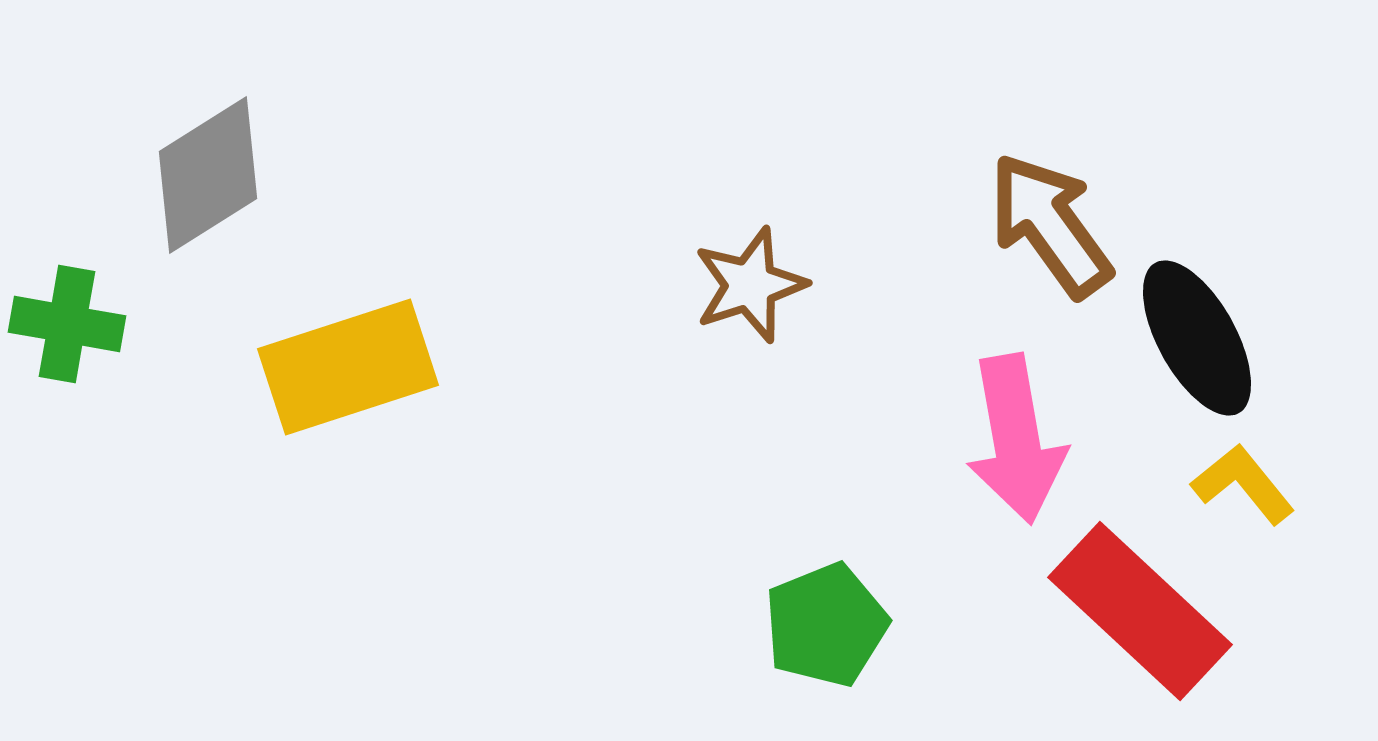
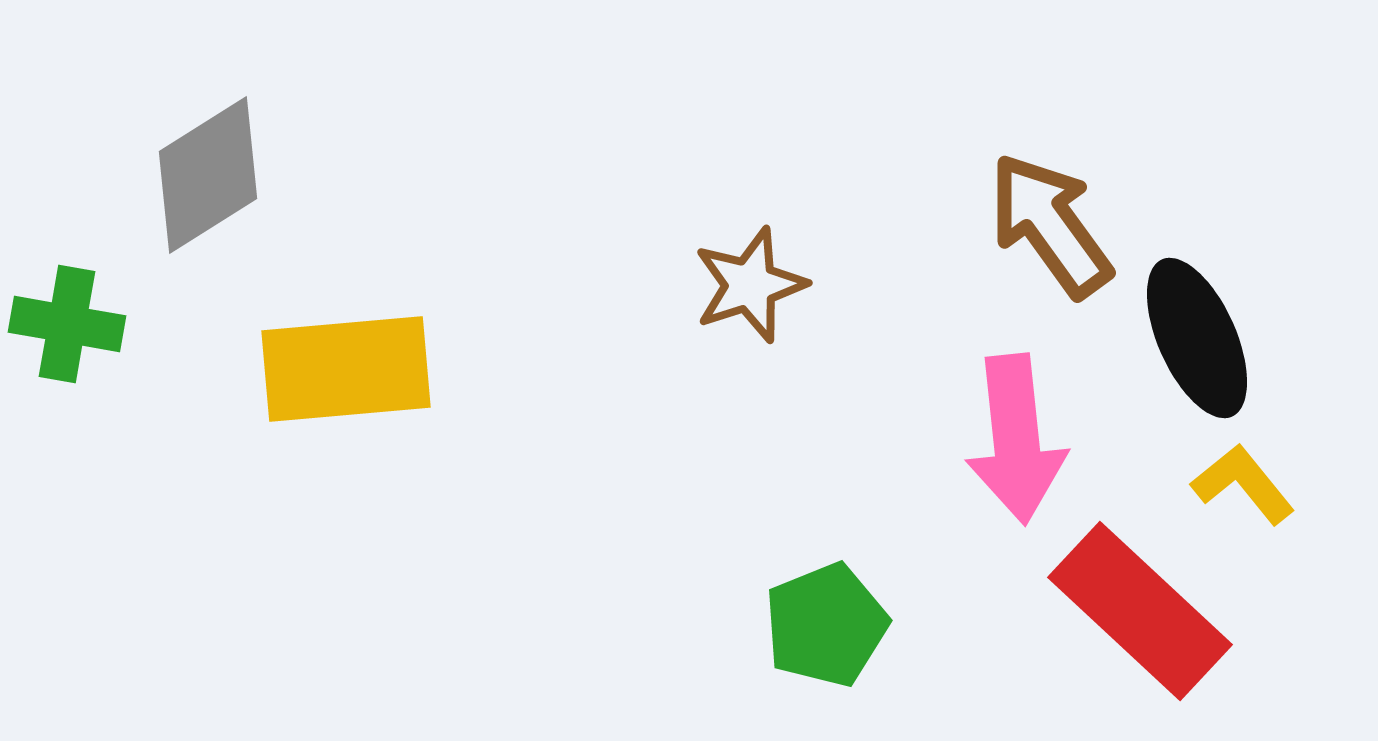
black ellipse: rotated 5 degrees clockwise
yellow rectangle: moved 2 px left, 2 px down; rotated 13 degrees clockwise
pink arrow: rotated 4 degrees clockwise
